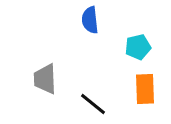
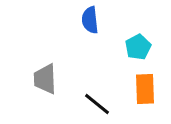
cyan pentagon: rotated 15 degrees counterclockwise
black line: moved 4 px right
